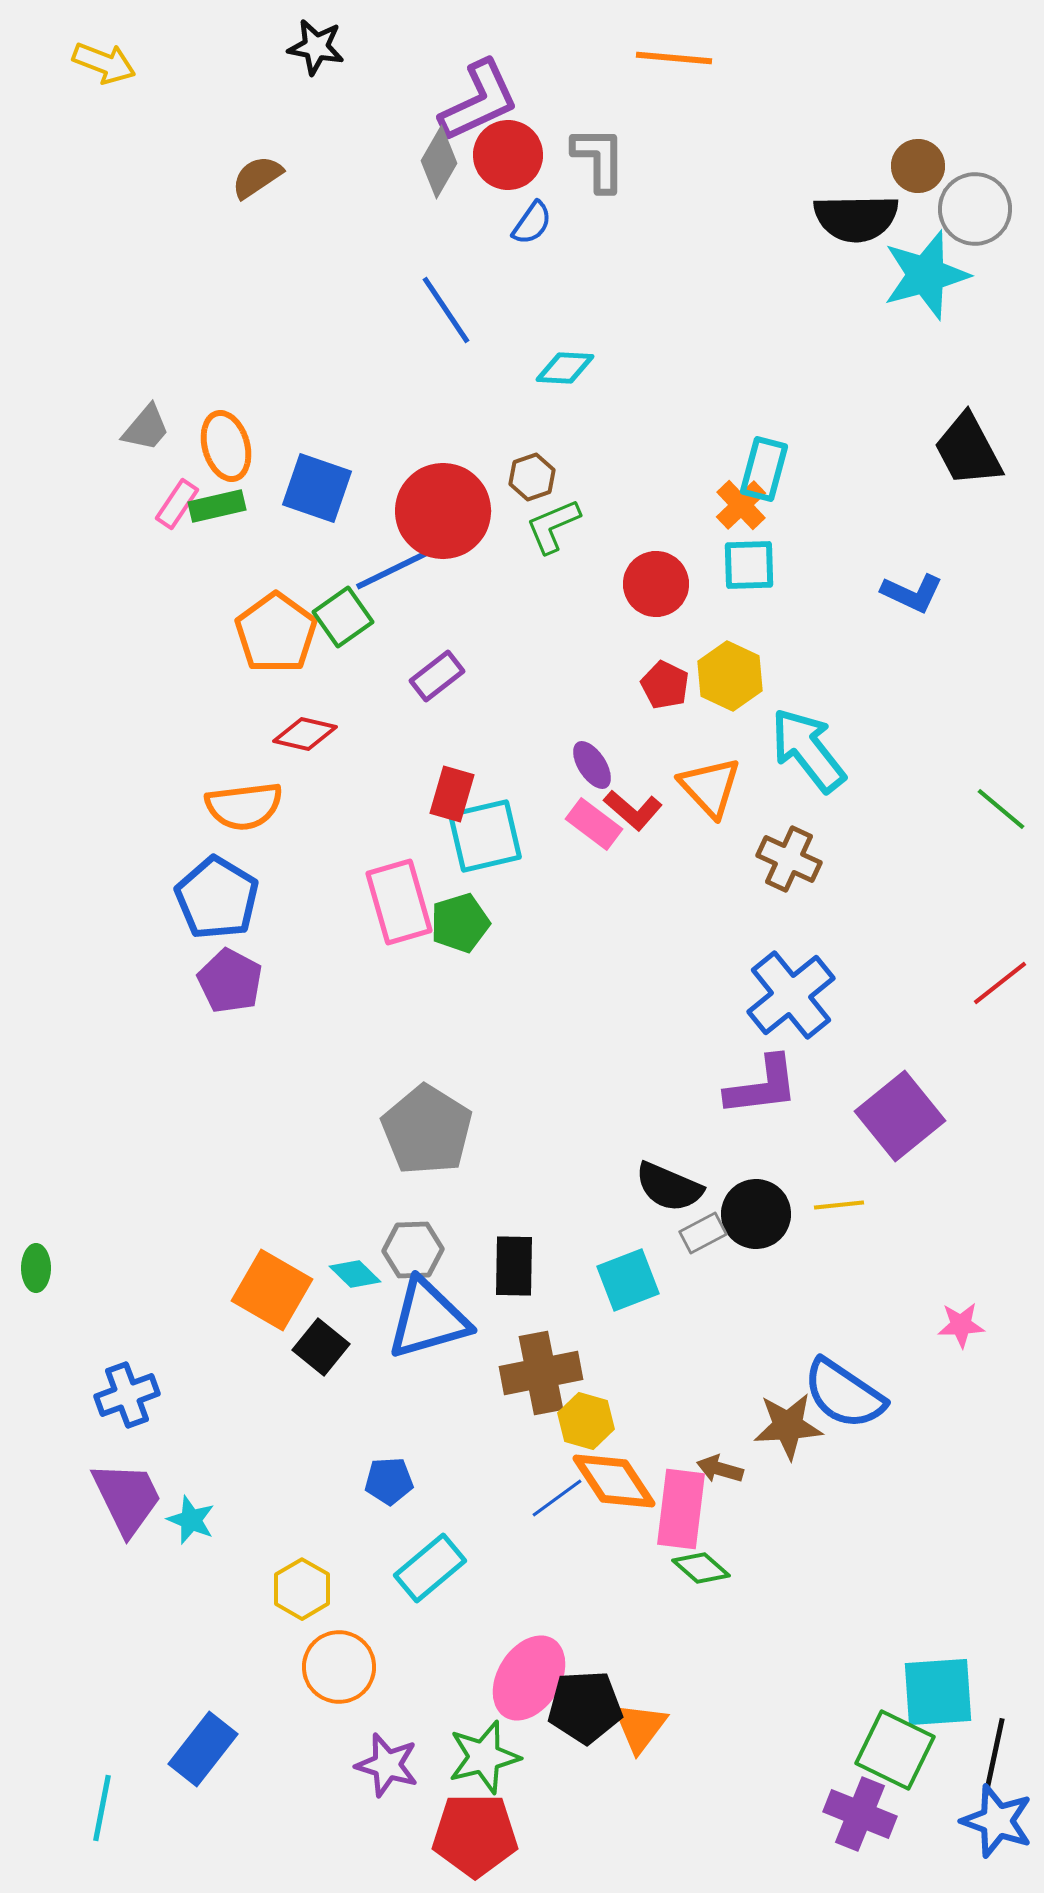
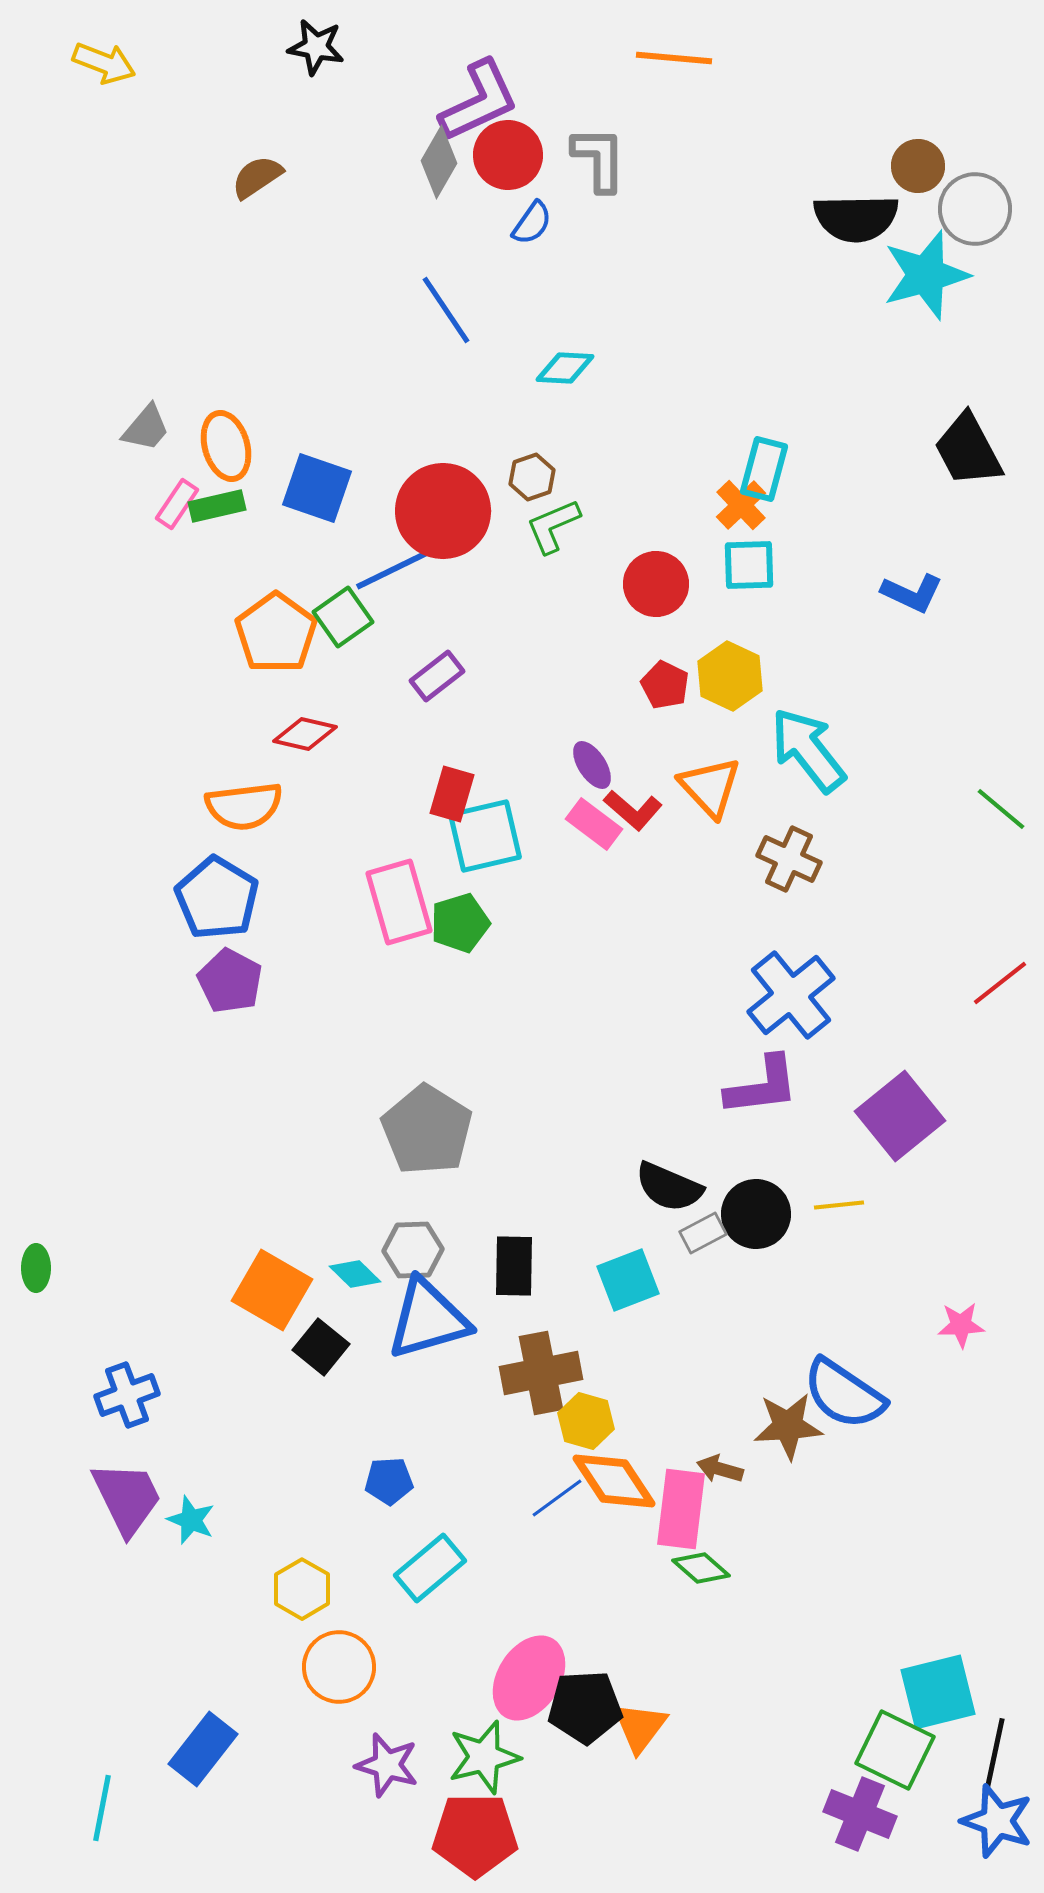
cyan square at (938, 1692): rotated 10 degrees counterclockwise
